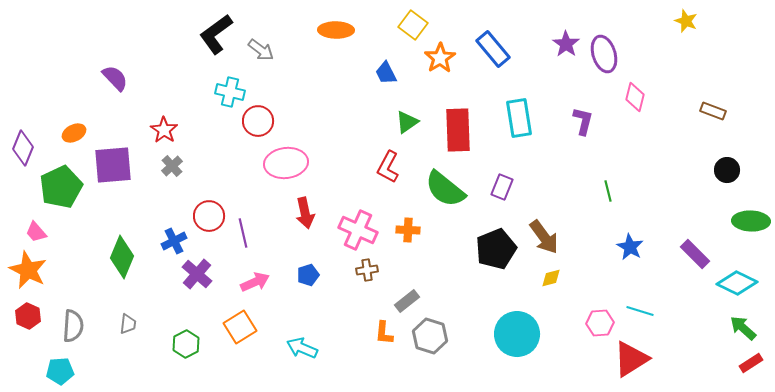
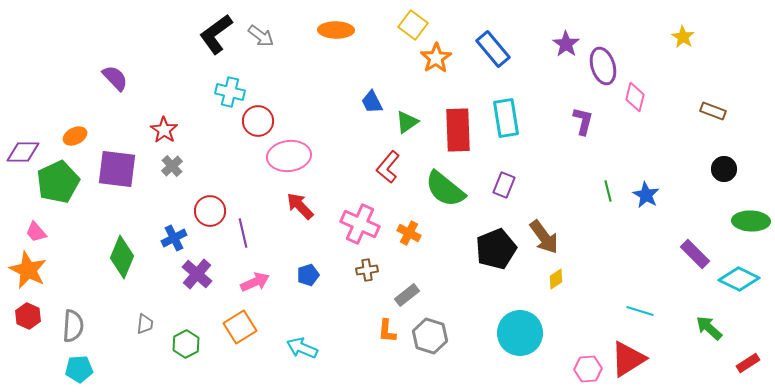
yellow star at (686, 21): moved 3 px left, 16 px down; rotated 10 degrees clockwise
gray arrow at (261, 50): moved 14 px up
purple ellipse at (604, 54): moved 1 px left, 12 px down
orange star at (440, 58): moved 4 px left
blue trapezoid at (386, 73): moved 14 px left, 29 px down
cyan rectangle at (519, 118): moved 13 px left
orange ellipse at (74, 133): moved 1 px right, 3 px down
purple diamond at (23, 148): moved 4 px down; rotated 68 degrees clockwise
pink ellipse at (286, 163): moved 3 px right, 7 px up
purple square at (113, 165): moved 4 px right, 4 px down; rotated 12 degrees clockwise
red L-shape at (388, 167): rotated 12 degrees clockwise
black circle at (727, 170): moved 3 px left, 1 px up
green pentagon at (61, 187): moved 3 px left, 5 px up
purple rectangle at (502, 187): moved 2 px right, 2 px up
red arrow at (305, 213): moved 5 px left, 7 px up; rotated 148 degrees clockwise
red circle at (209, 216): moved 1 px right, 5 px up
pink cross at (358, 230): moved 2 px right, 6 px up
orange cross at (408, 230): moved 1 px right, 3 px down; rotated 25 degrees clockwise
blue cross at (174, 241): moved 3 px up
blue star at (630, 247): moved 16 px right, 52 px up
yellow diamond at (551, 278): moved 5 px right, 1 px down; rotated 20 degrees counterclockwise
cyan diamond at (737, 283): moved 2 px right, 4 px up
gray rectangle at (407, 301): moved 6 px up
pink hexagon at (600, 323): moved 12 px left, 46 px down
gray trapezoid at (128, 324): moved 17 px right
green arrow at (743, 328): moved 34 px left
orange L-shape at (384, 333): moved 3 px right, 2 px up
cyan circle at (517, 334): moved 3 px right, 1 px up
red triangle at (631, 359): moved 3 px left
red rectangle at (751, 363): moved 3 px left
cyan pentagon at (60, 371): moved 19 px right, 2 px up
